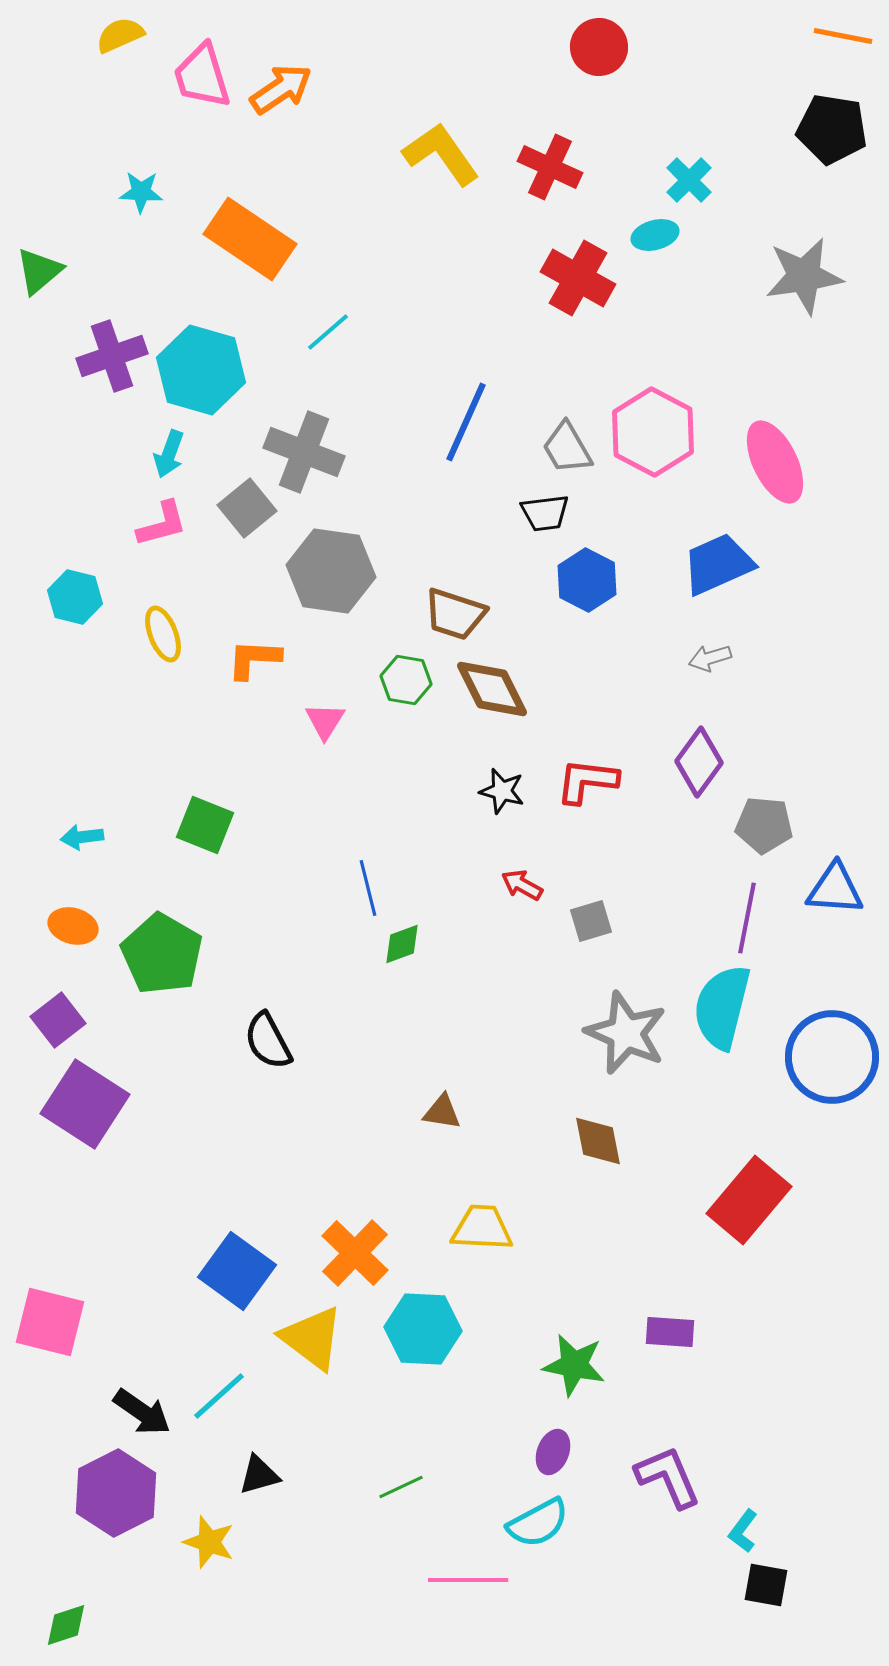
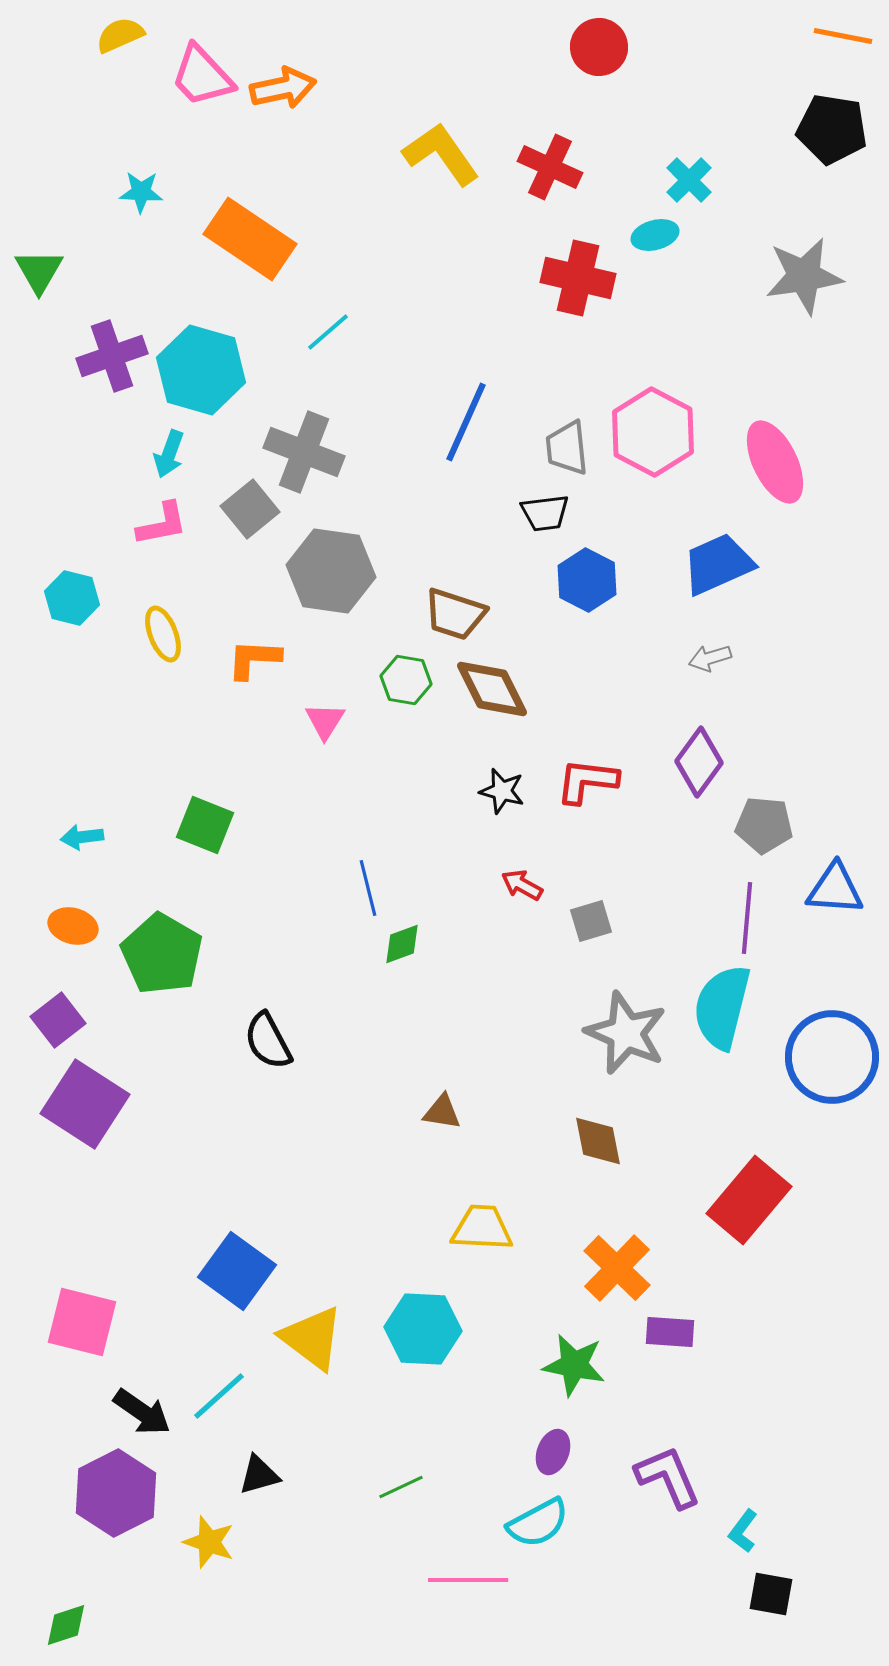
pink trapezoid at (202, 76): rotated 26 degrees counterclockwise
orange arrow at (281, 89): moved 2 px right, 1 px up; rotated 22 degrees clockwise
green triangle at (39, 271): rotated 20 degrees counterclockwise
red cross at (578, 278): rotated 16 degrees counterclockwise
gray trapezoid at (567, 448): rotated 24 degrees clockwise
gray square at (247, 508): moved 3 px right, 1 px down
pink L-shape at (162, 524): rotated 4 degrees clockwise
cyan hexagon at (75, 597): moved 3 px left, 1 px down
purple line at (747, 918): rotated 6 degrees counterclockwise
orange cross at (355, 1253): moved 262 px right, 15 px down
pink square at (50, 1322): moved 32 px right
black square at (766, 1585): moved 5 px right, 9 px down
